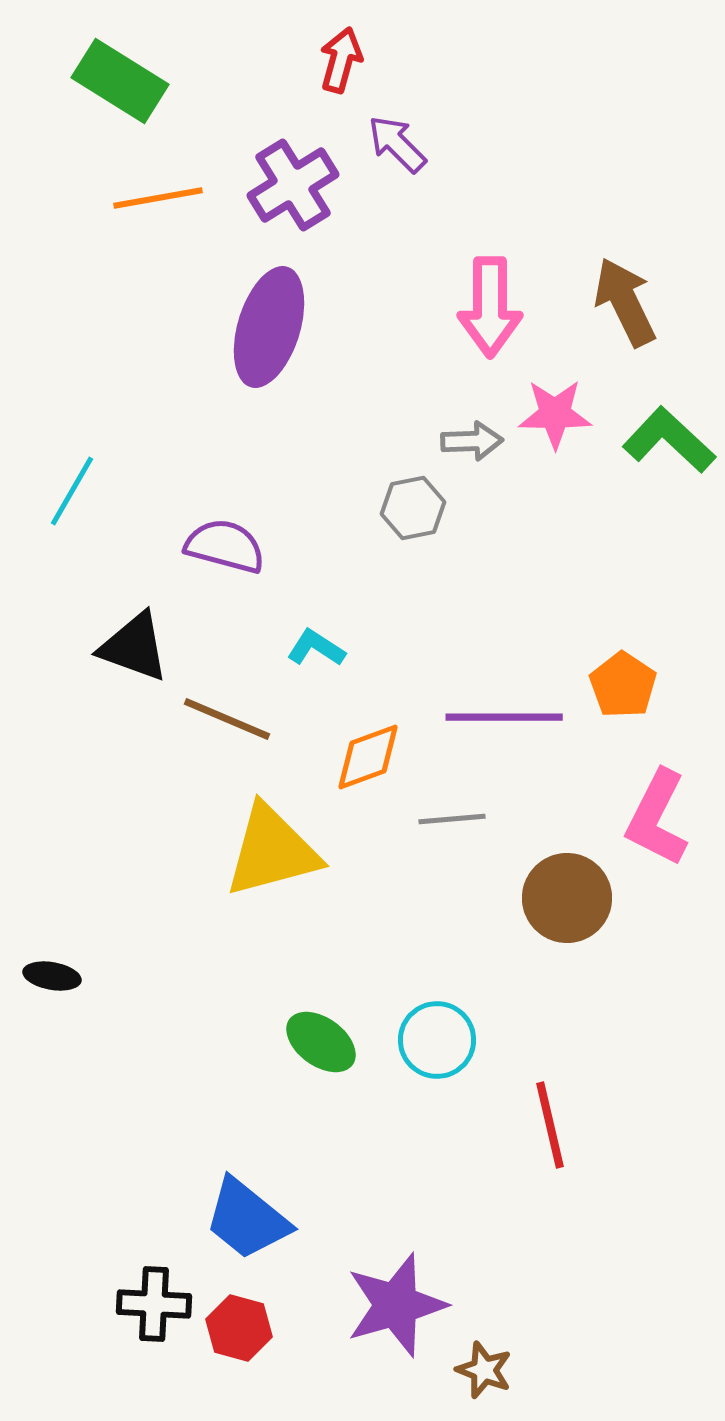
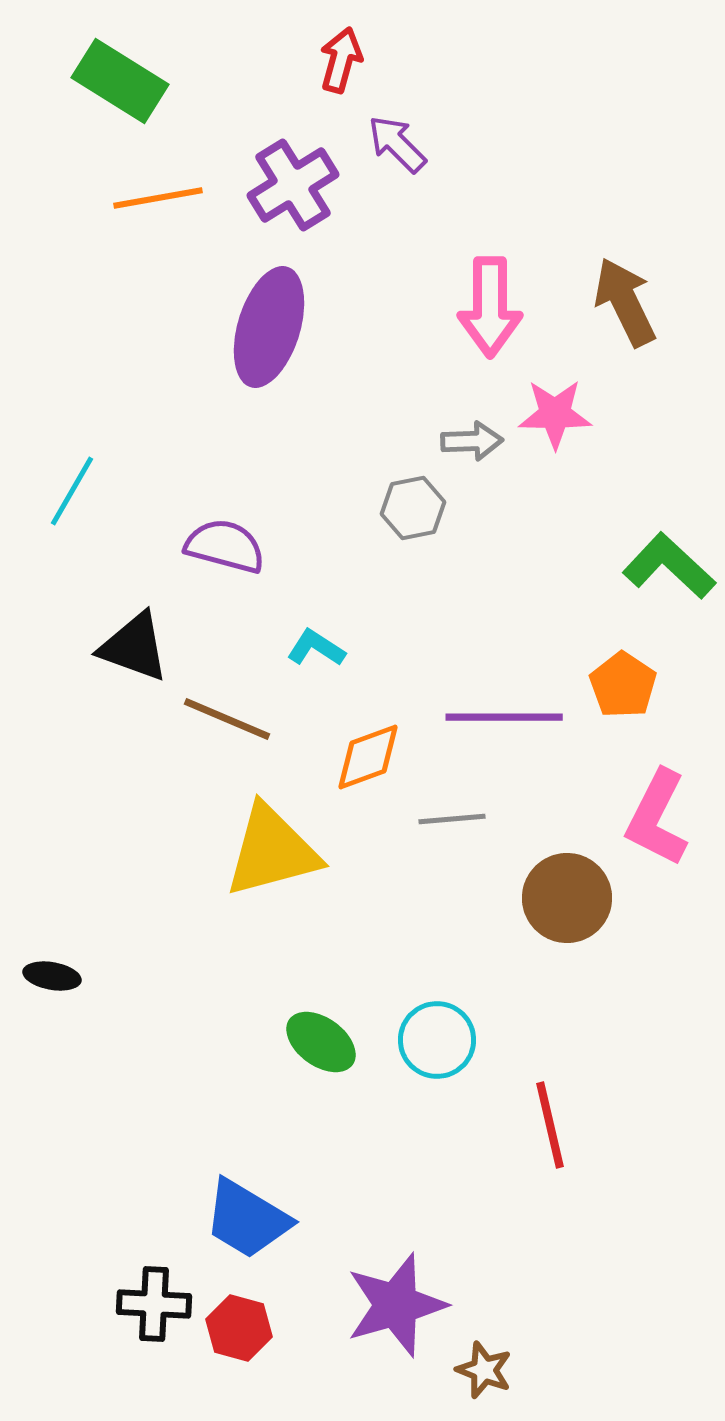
green L-shape: moved 126 px down
blue trapezoid: rotated 8 degrees counterclockwise
